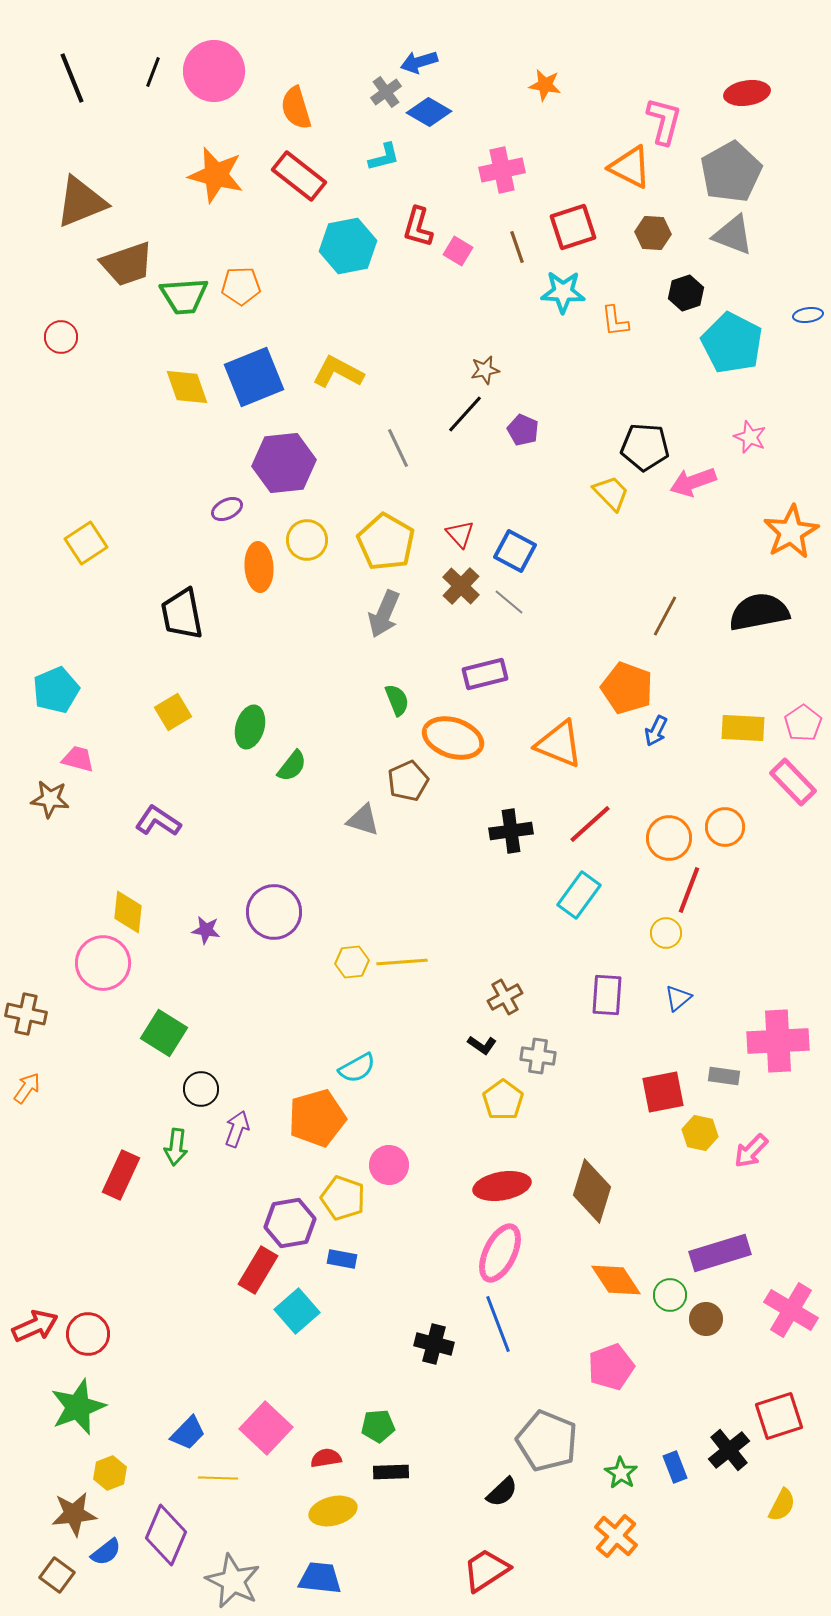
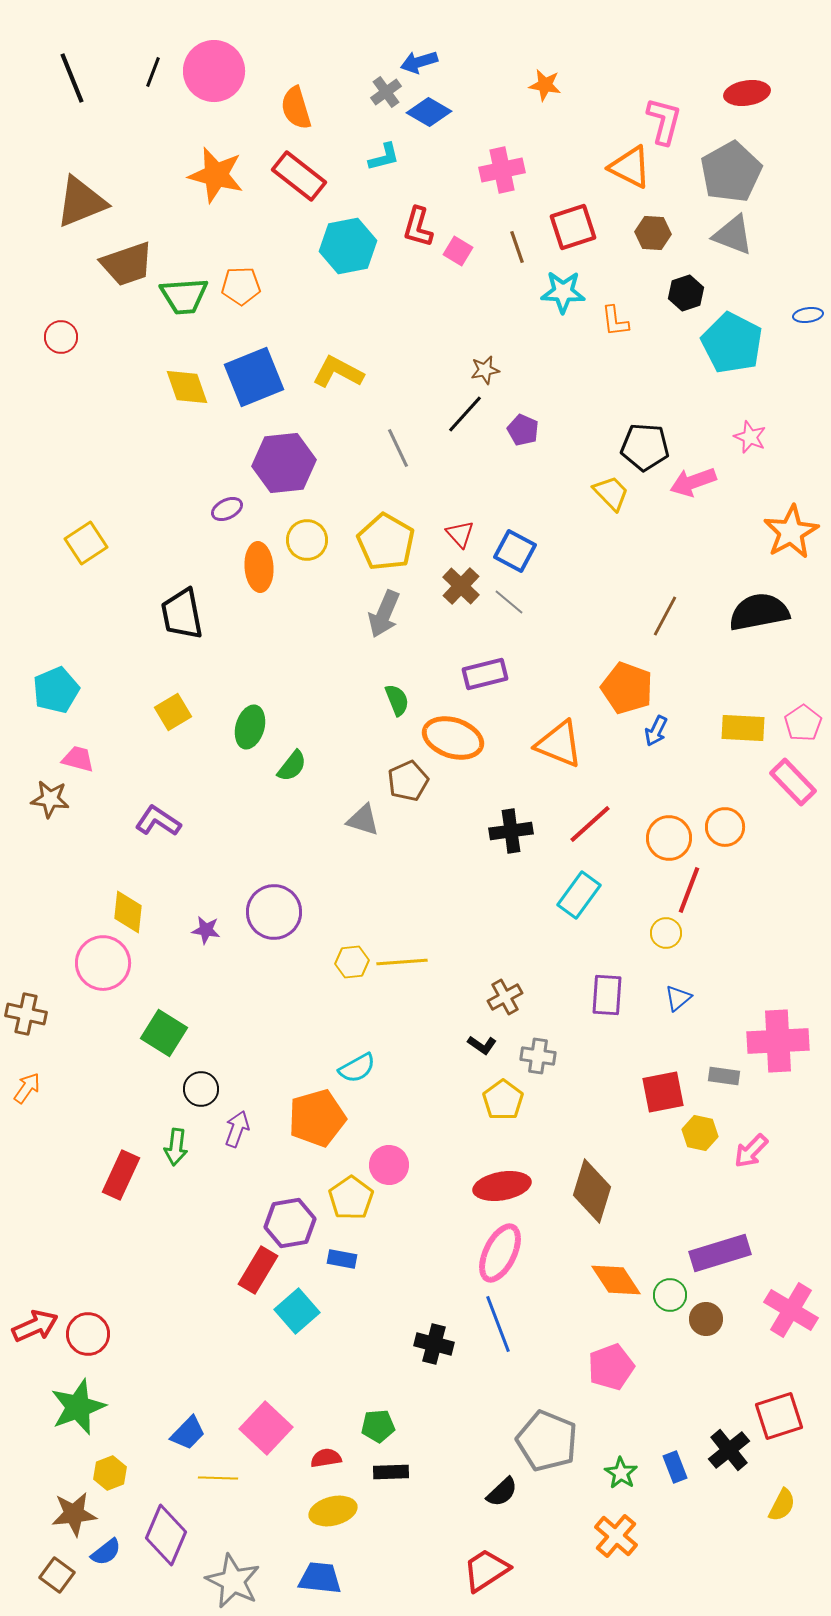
yellow pentagon at (343, 1198): moved 8 px right; rotated 18 degrees clockwise
